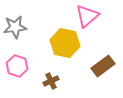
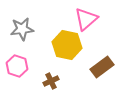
pink triangle: moved 1 px left, 3 px down
gray star: moved 7 px right, 2 px down
yellow hexagon: moved 2 px right, 2 px down
brown rectangle: moved 1 px left, 1 px down
